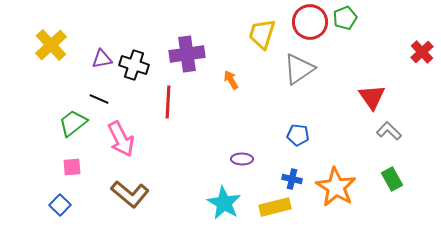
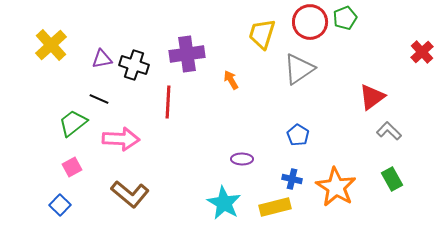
red triangle: rotated 28 degrees clockwise
blue pentagon: rotated 25 degrees clockwise
pink arrow: rotated 60 degrees counterclockwise
pink square: rotated 24 degrees counterclockwise
